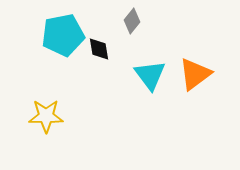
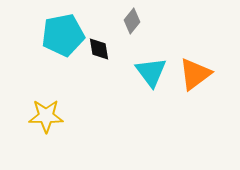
cyan triangle: moved 1 px right, 3 px up
